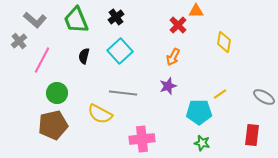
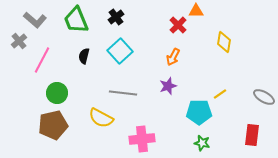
yellow semicircle: moved 1 px right, 4 px down
